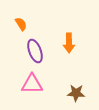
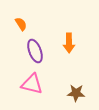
pink triangle: rotated 15 degrees clockwise
